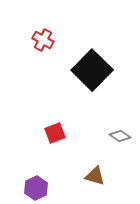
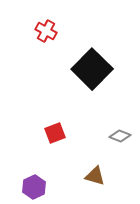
red cross: moved 3 px right, 9 px up
black square: moved 1 px up
gray diamond: rotated 15 degrees counterclockwise
purple hexagon: moved 2 px left, 1 px up
